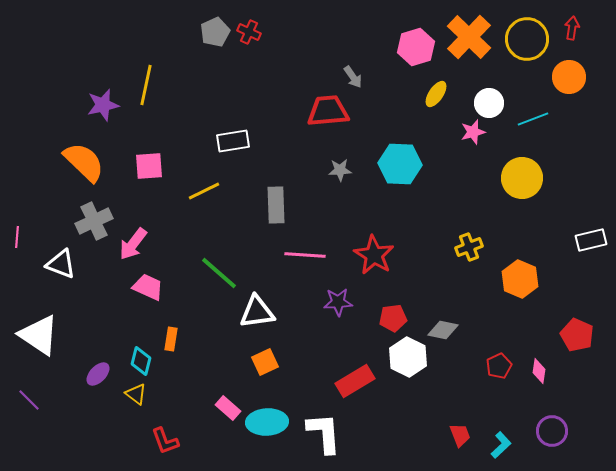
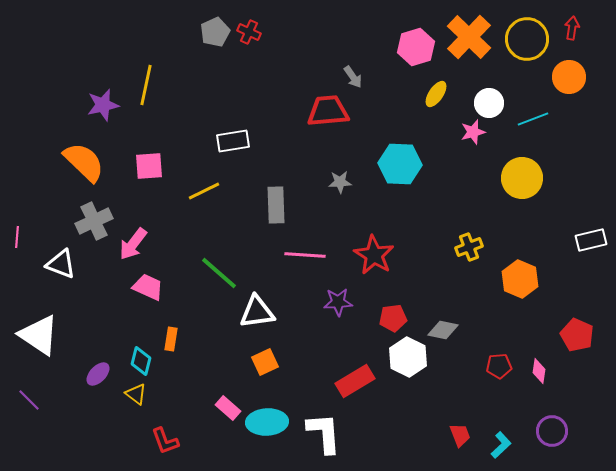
gray star at (340, 170): moved 12 px down
red pentagon at (499, 366): rotated 20 degrees clockwise
